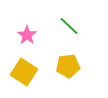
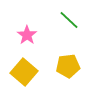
green line: moved 6 px up
yellow square: rotated 8 degrees clockwise
